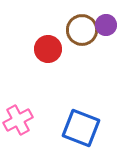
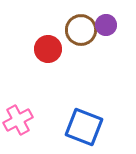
brown circle: moved 1 px left
blue square: moved 3 px right, 1 px up
